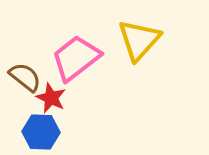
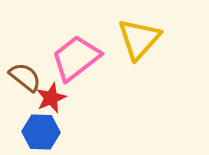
yellow triangle: moved 1 px up
red star: rotated 24 degrees clockwise
